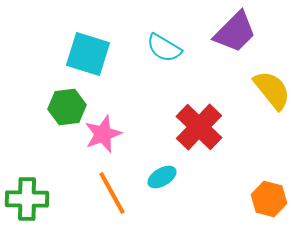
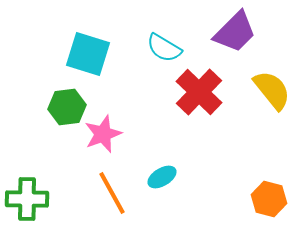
red cross: moved 35 px up
